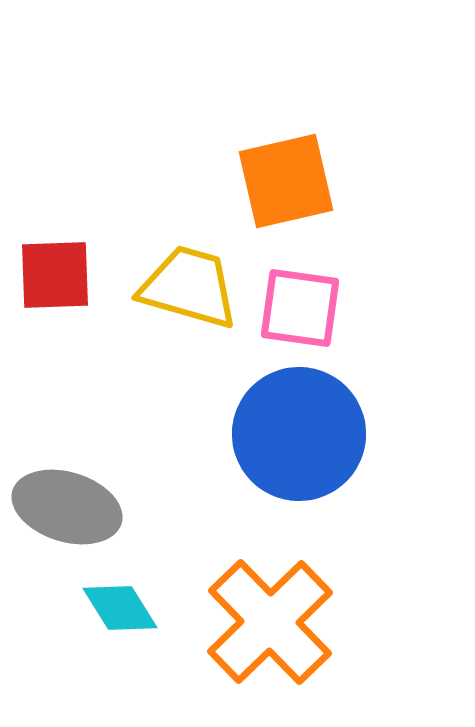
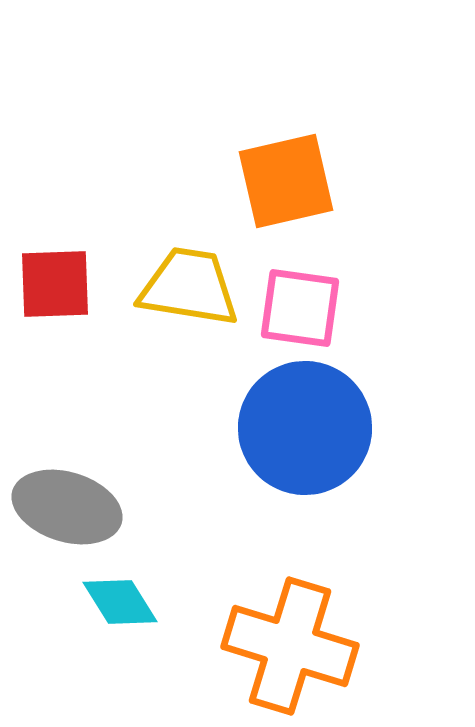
red square: moved 9 px down
yellow trapezoid: rotated 7 degrees counterclockwise
blue circle: moved 6 px right, 6 px up
cyan diamond: moved 6 px up
orange cross: moved 20 px right, 24 px down; rotated 29 degrees counterclockwise
